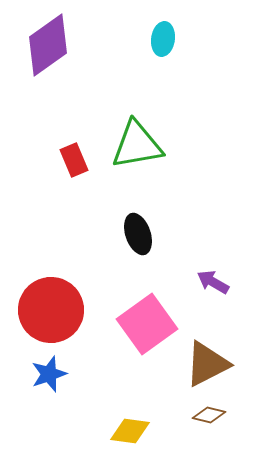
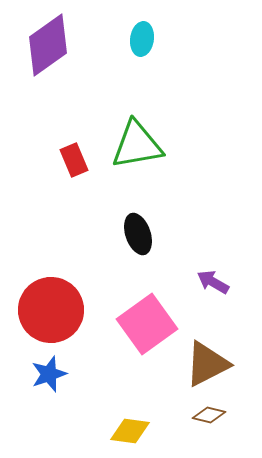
cyan ellipse: moved 21 px left
